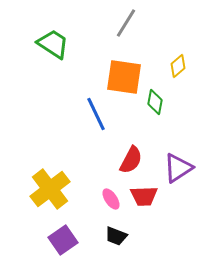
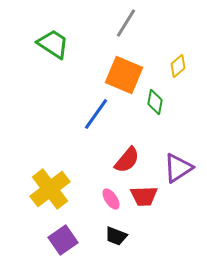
orange square: moved 2 px up; rotated 15 degrees clockwise
blue line: rotated 60 degrees clockwise
red semicircle: moved 4 px left; rotated 12 degrees clockwise
